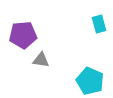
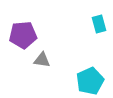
gray triangle: moved 1 px right
cyan pentagon: rotated 24 degrees clockwise
